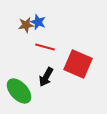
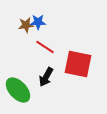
blue star: rotated 21 degrees counterclockwise
red line: rotated 18 degrees clockwise
red square: rotated 12 degrees counterclockwise
green ellipse: moved 1 px left, 1 px up
